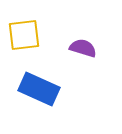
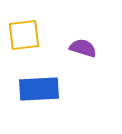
blue rectangle: rotated 27 degrees counterclockwise
